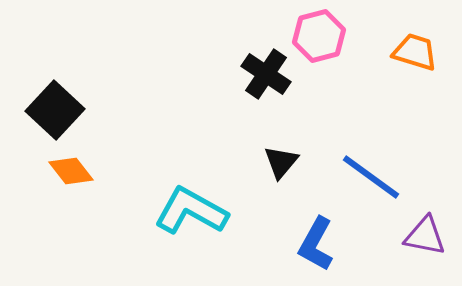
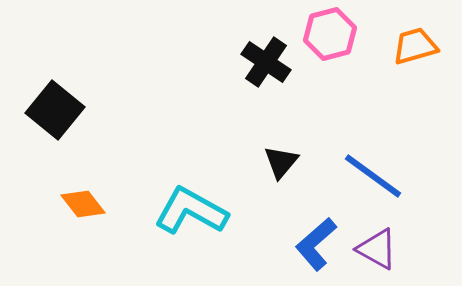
pink hexagon: moved 11 px right, 2 px up
orange trapezoid: moved 6 px up; rotated 33 degrees counterclockwise
black cross: moved 12 px up
black square: rotated 4 degrees counterclockwise
orange diamond: moved 12 px right, 33 px down
blue line: moved 2 px right, 1 px up
purple triangle: moved 48 px left, 13 px down; rotated 18 degrees clockwise
blue L-shape: rotated 20 degrees clockwise
